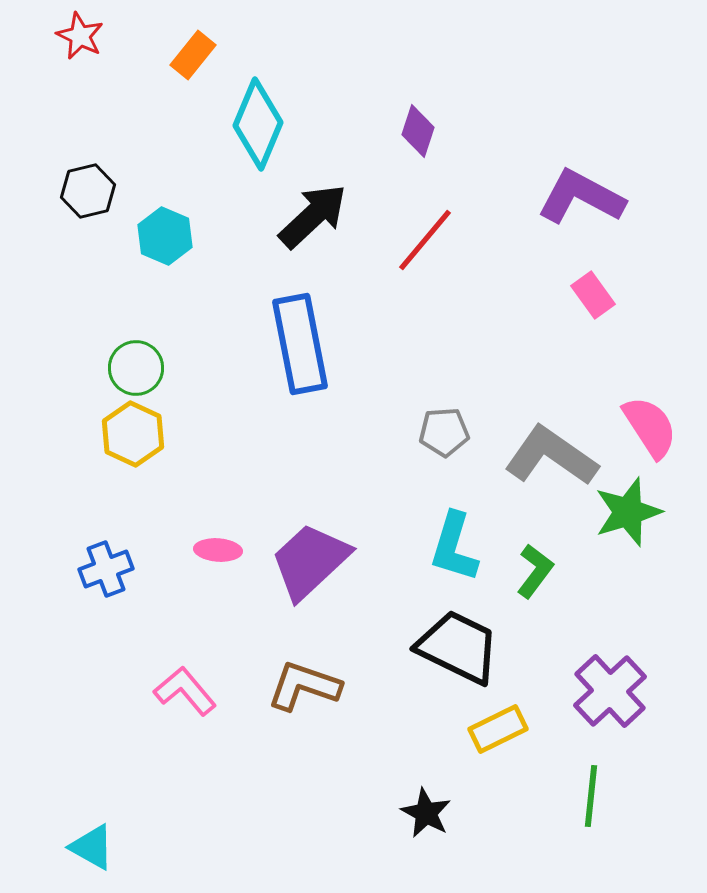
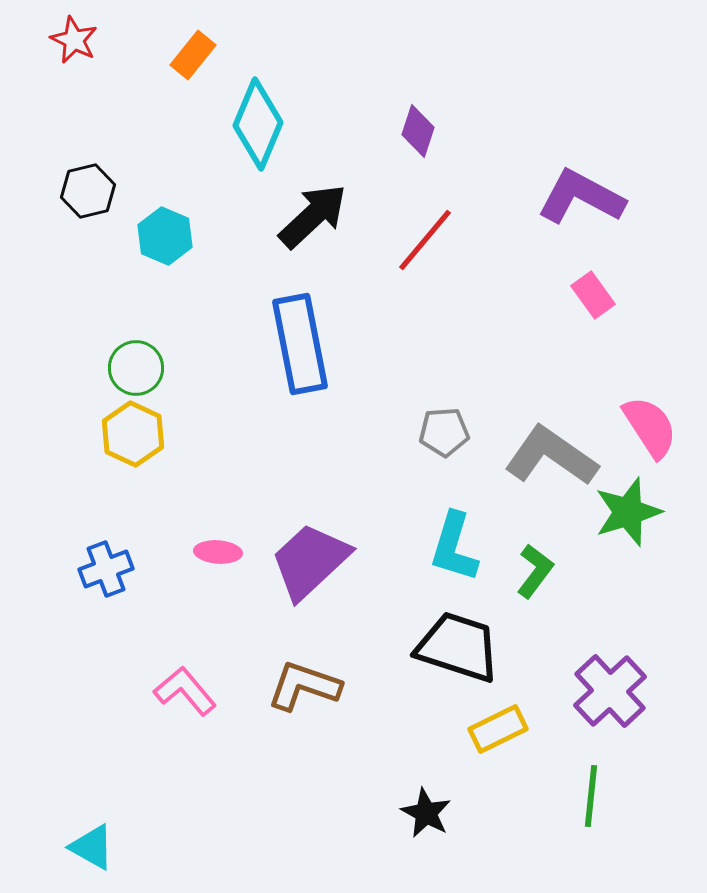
red star: moved 6 px left, 4 px down
pink ellipse: moved 2 px down
black trapezoid: rotated 8 degrees counterclockwise
